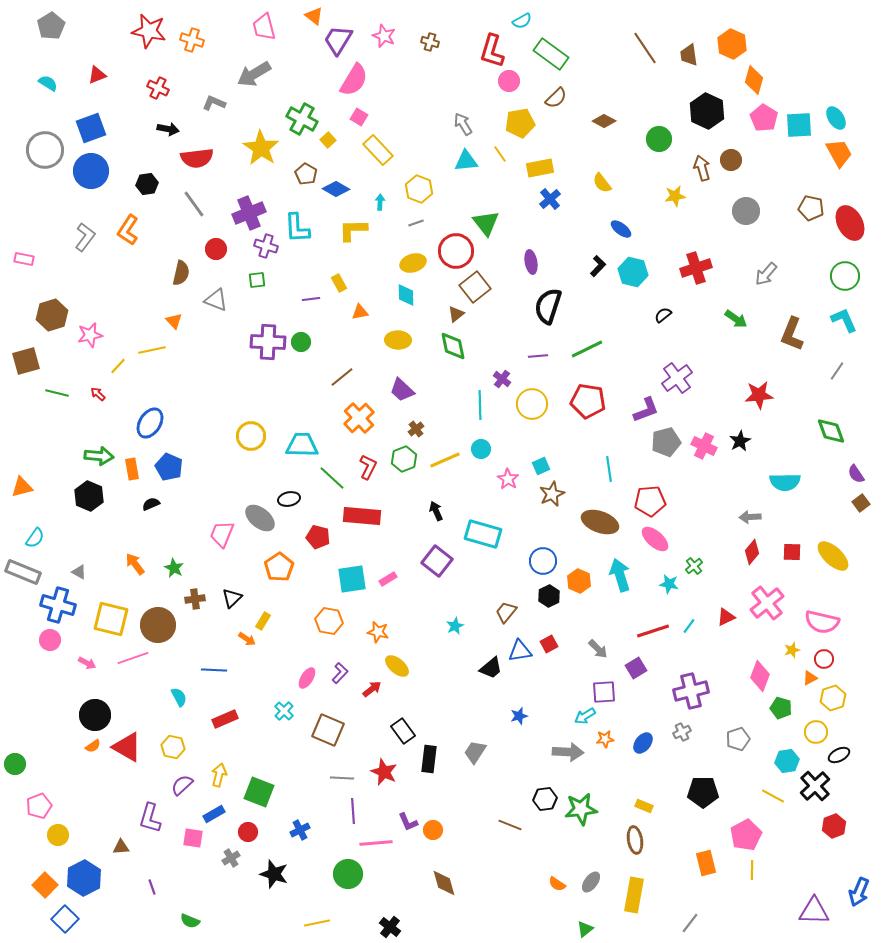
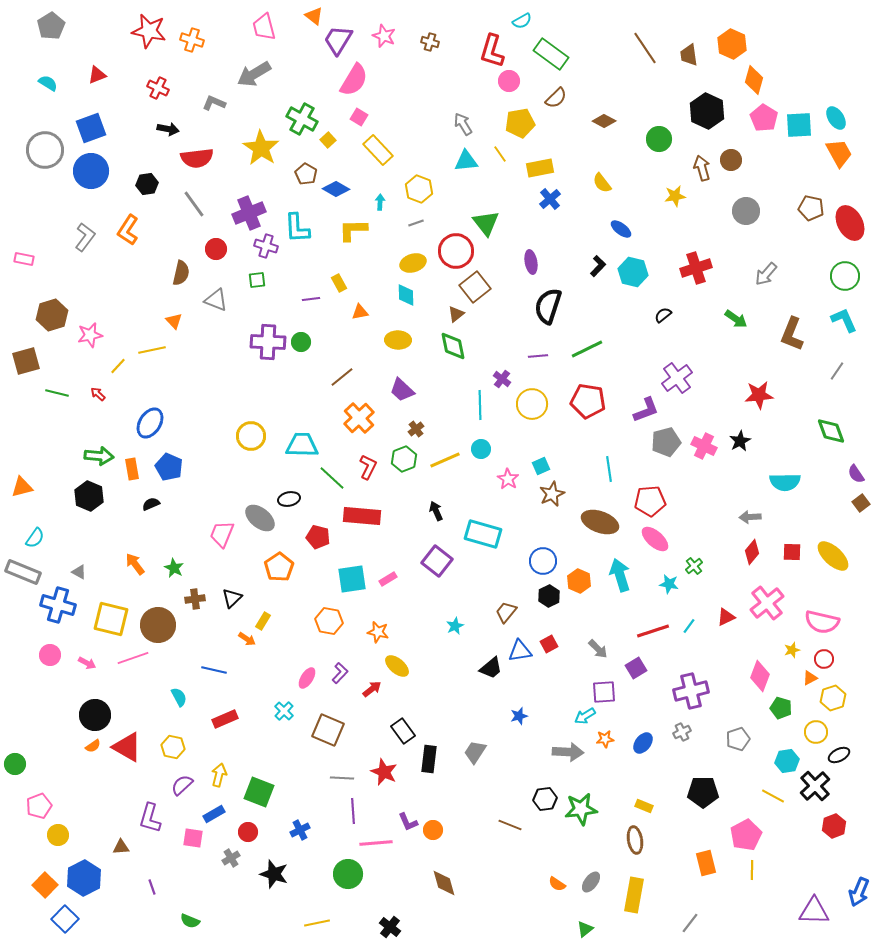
pink circle at (50, 640): moved 15 px down
blue line at (214, 670): rotated 10 degrees clockwise
